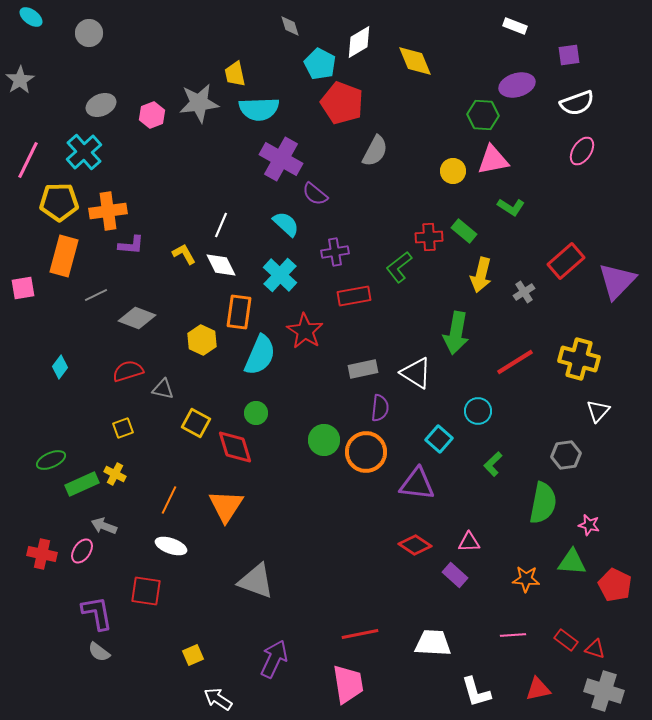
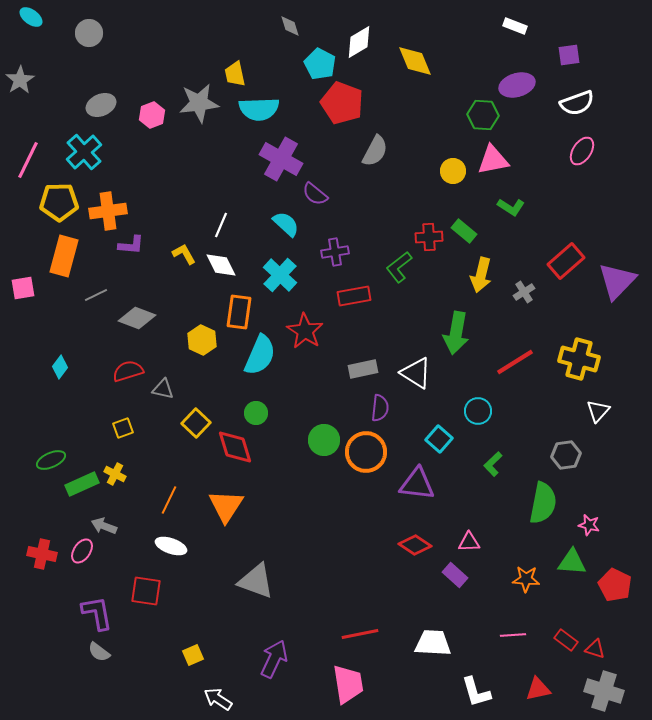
yellow square at (196, 423): rotated 16 degrees clockwise
